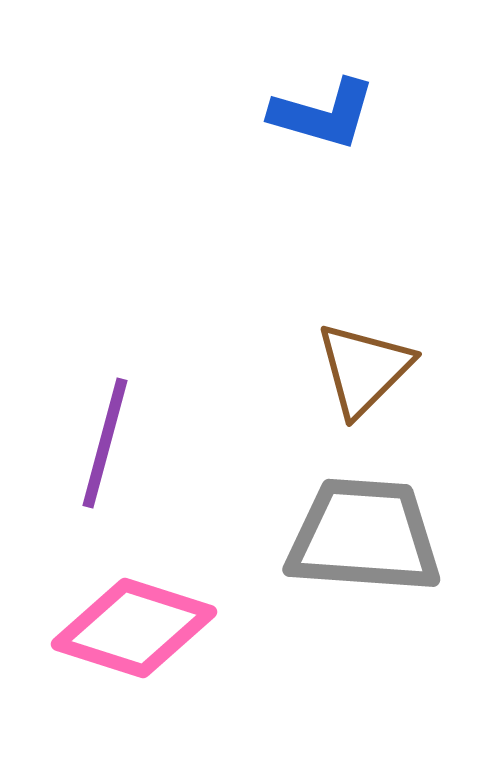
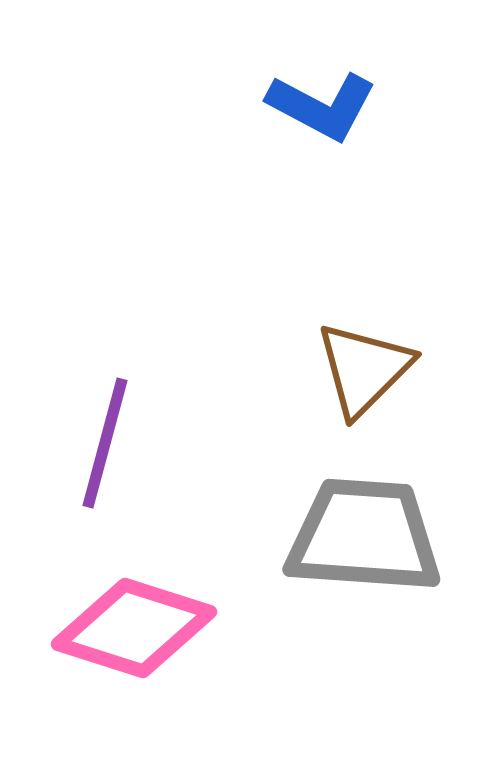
blue L-shape: moved 1 px left, 8 px up; rotated 12 degrees clockwise
